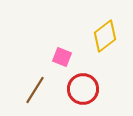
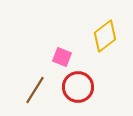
red circle: moved 5 px left, 2 px up
